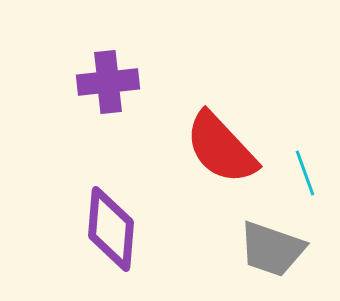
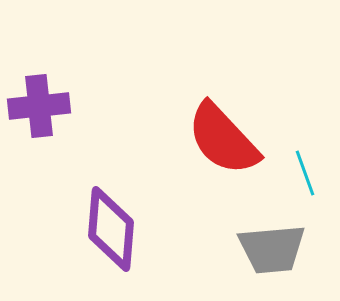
purple cross: moved 69 px left, 24 px down
red semicircle: moved 2 px right, 9 px up
gray trapezoid: rotated 24 degrees counterclockwise
